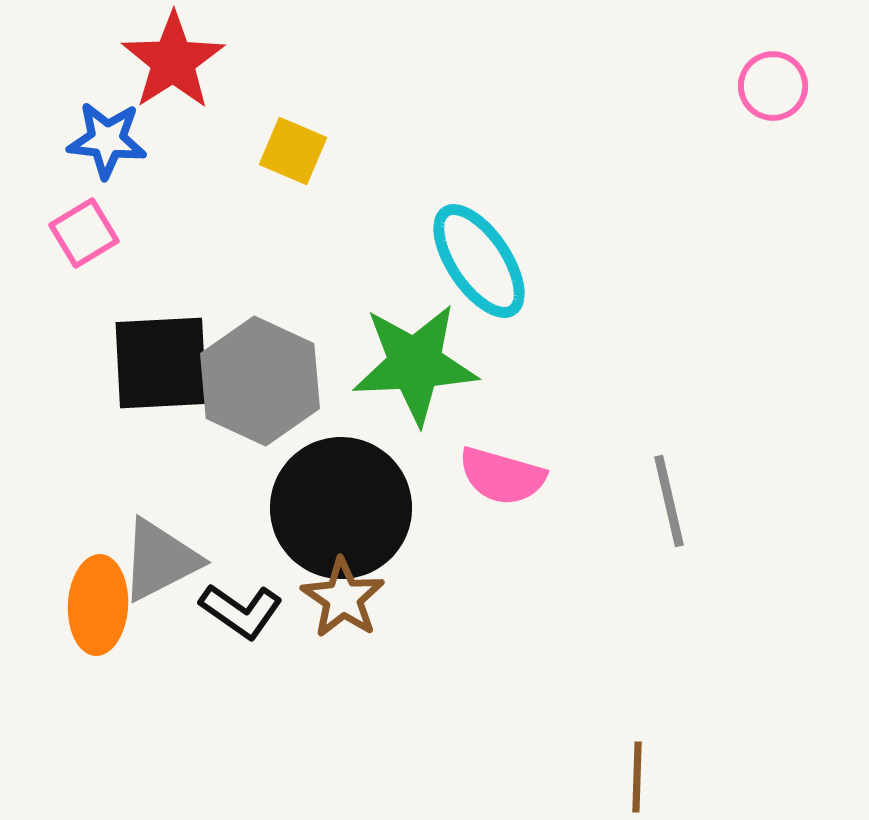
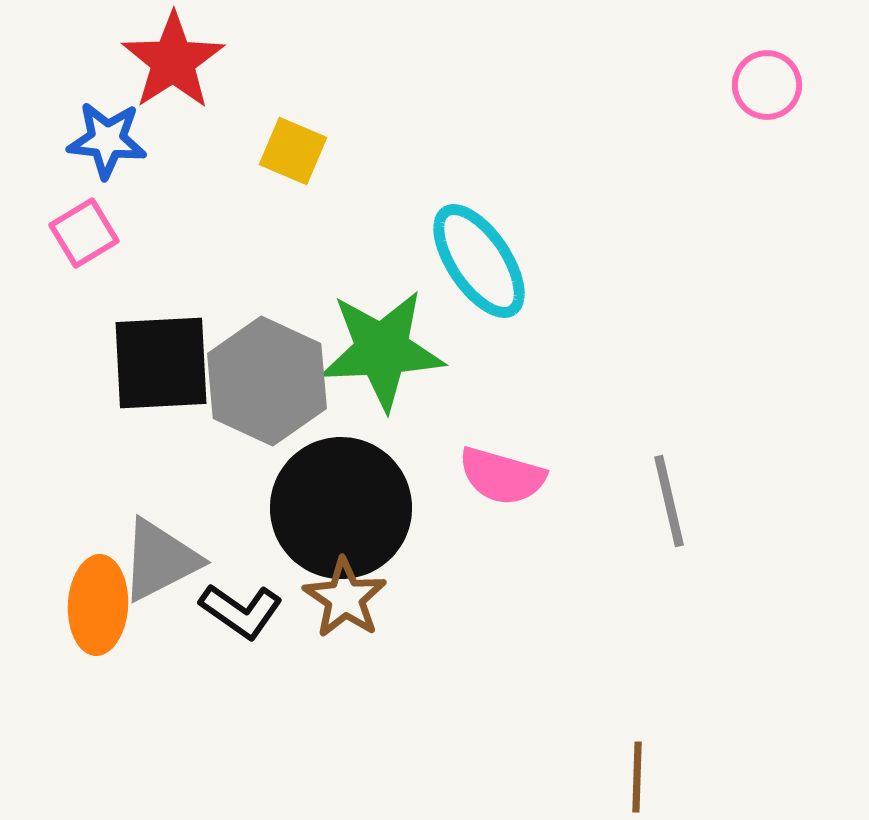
pink circle: moved 6 px left, 1 px up
green star: moved 33 px left, 14 px up
gray hexagon: moved 7 px right
brown star: moved 2 px right
